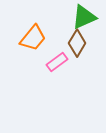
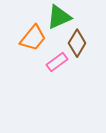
green triangle: moved 25 px left
